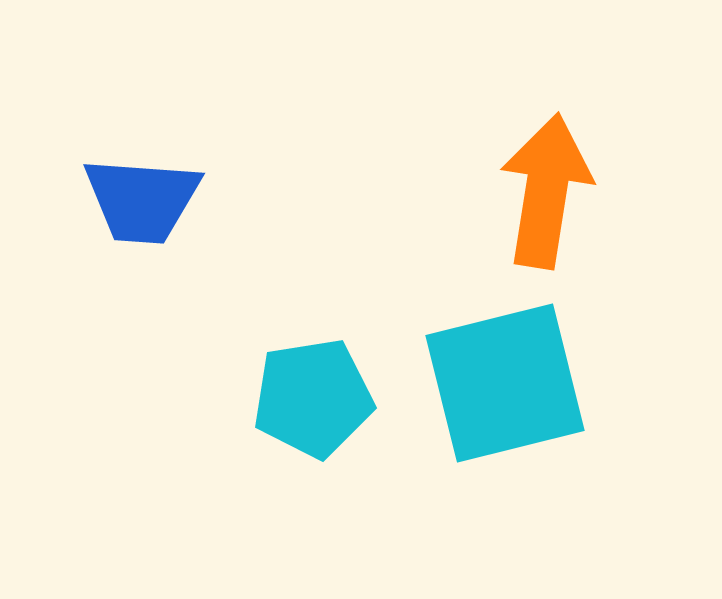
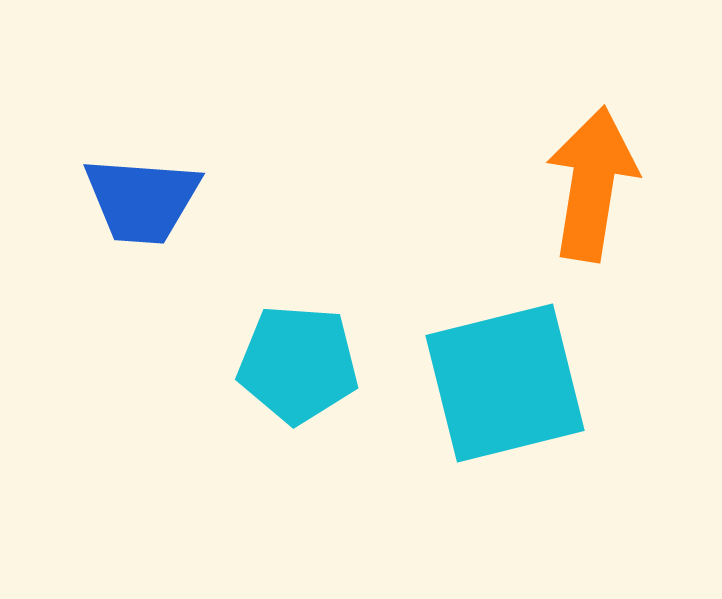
orange arrow: moved 46 px right, 7 px up
cyan pentagon: moved 15 px left, 34 px up; rotated 13 degrees clockwise
